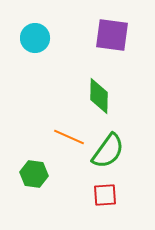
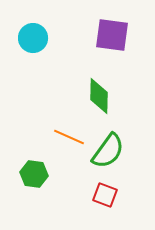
cyan circle: moved 2 px left
red square: rotated 25 degrees clockwise
